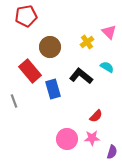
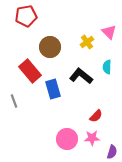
cyan semicircle: rotated 120 degrees counterclockwise
